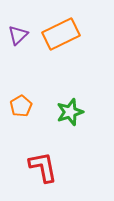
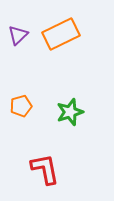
orange pentagon: rotated 15 degrees clockwise
red L-shape: moved 2 px right, 2 px down
